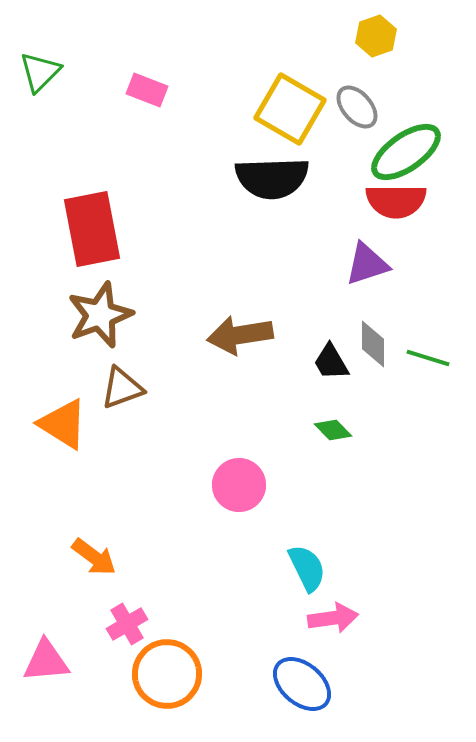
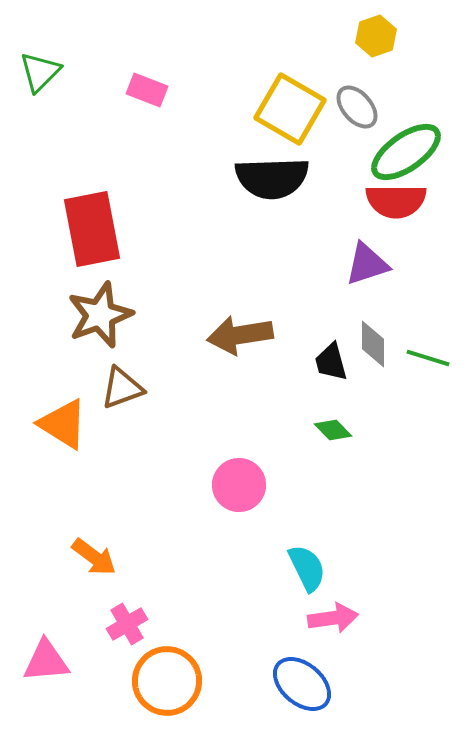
black trapezoid: rotated 15 degrees clockwise
orange circle: moved 7 px down
